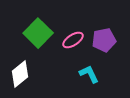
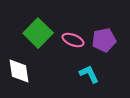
pink ellipse: rotated 55 degrees clockwise
white diamond: moved 1 px left, 3 px up; rotated 60 degrees counterclockwise
